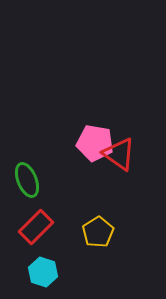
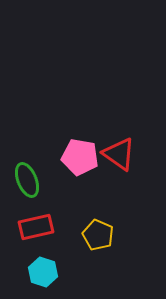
pink pentagon: moved 15 px left, 14 px down
red rectangle: rotated 32 degrees clockwise
yellow pentagon: moved 3 px down; rotated 16 degrees counterclockwise
